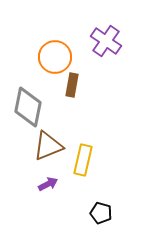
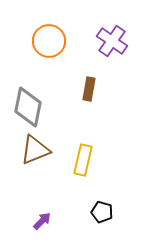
purple cross: moved 6 px right
orange circle: moved 6 px left, 16 px up
brown rectangle: moved 17 px right, 4 px down
brown triangle: moved 13 px left, 4 px down
purple arrow: moved 6 px left, 37 px down; rotated 18 degrees counterclockwise
black pentagon: moved 1 px right, 1 px up
